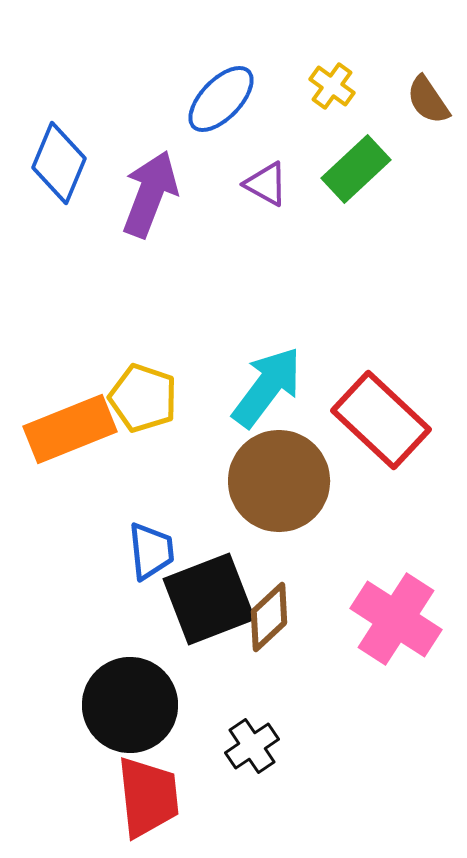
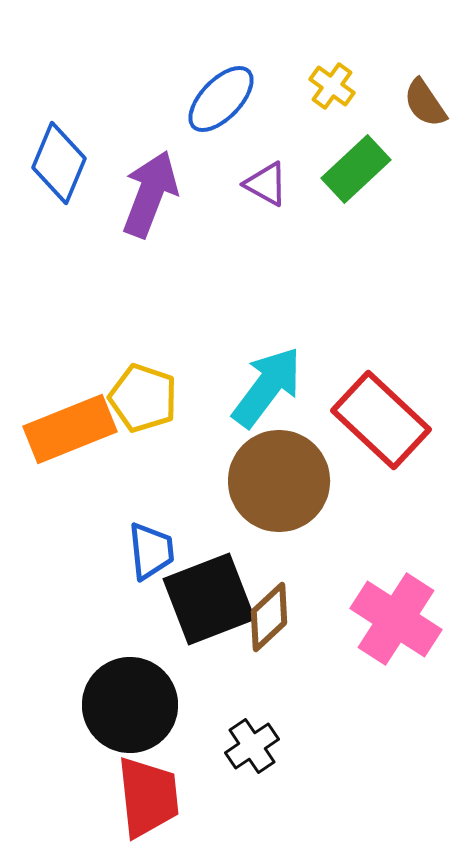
brown semicircle: moved 3 px left, 3 px down
